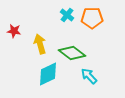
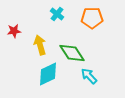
cyan cross: moved 10 px left, 1 px up
red star: rotated 16 degrees counterclockwise
yellow arrow: moved 1 px down
green diamond: rotated 20 degrees clockwise
